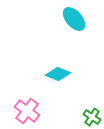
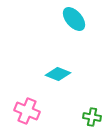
pink cross: rotated 15 degrees counterclockwise
green cross: rotated 24 degrees counterclockwise
